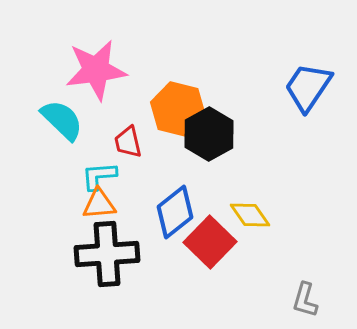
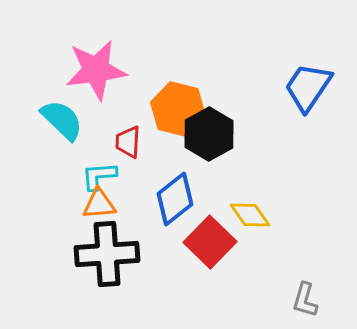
red trapezoid: rotated 16 degrees clockwise
blue diamond: moved 13 px up
